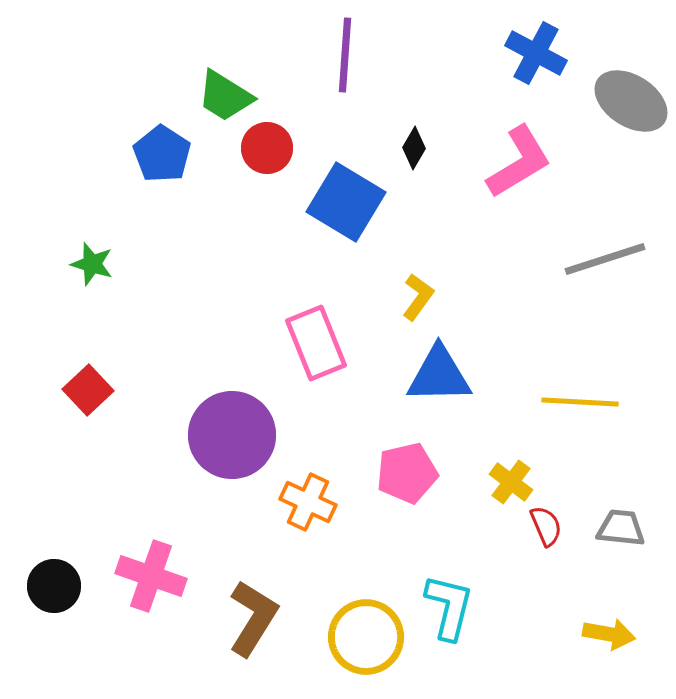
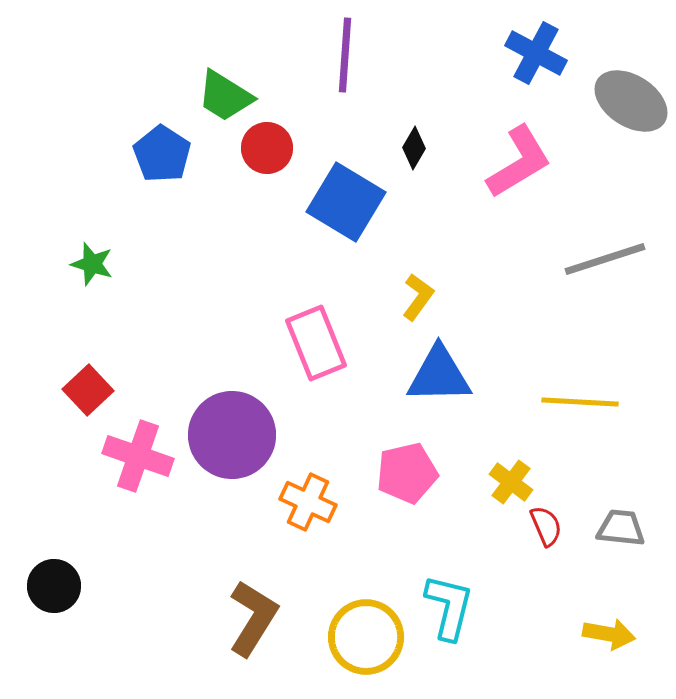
pink cross: moved 13 px left, 120 px up
